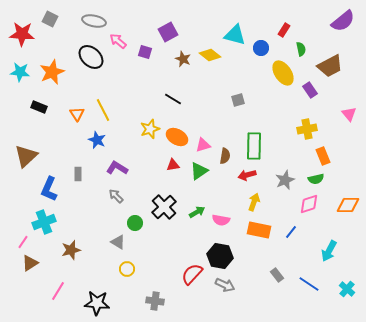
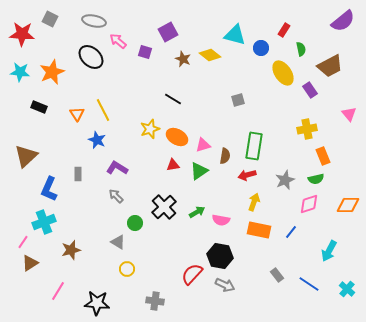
green rectangle at (254, 146): rotated 8 degrees clockwise
